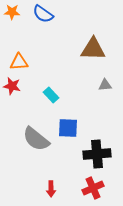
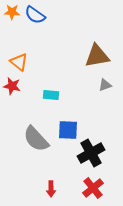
blue semicircle: moved 8 px left, 1 px down
brown triangle: moved 4 px right, 7 px down; rotated 12 degrees counterclockwise
orange triangle: rotated 42 degrees clockwise
gray triangle: rotated 16 degrees counterclockwise
cyan rectangle: rotated 42 degrees counterclockwise
blue square: moved 2 px down
gray semicircle: rotated 8 degrees clockwise
black cross: moved 6 px left, 1 px up; rotated 24 degrees counterclockwise
red cross: rotated 15 degrees counterclockwise
